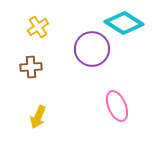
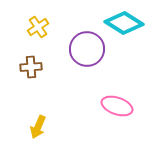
purple circle: moved 5 px left
pink ellipse: rotated 48 degrees counterclockwise
yellow arrow: moved 10 px down
